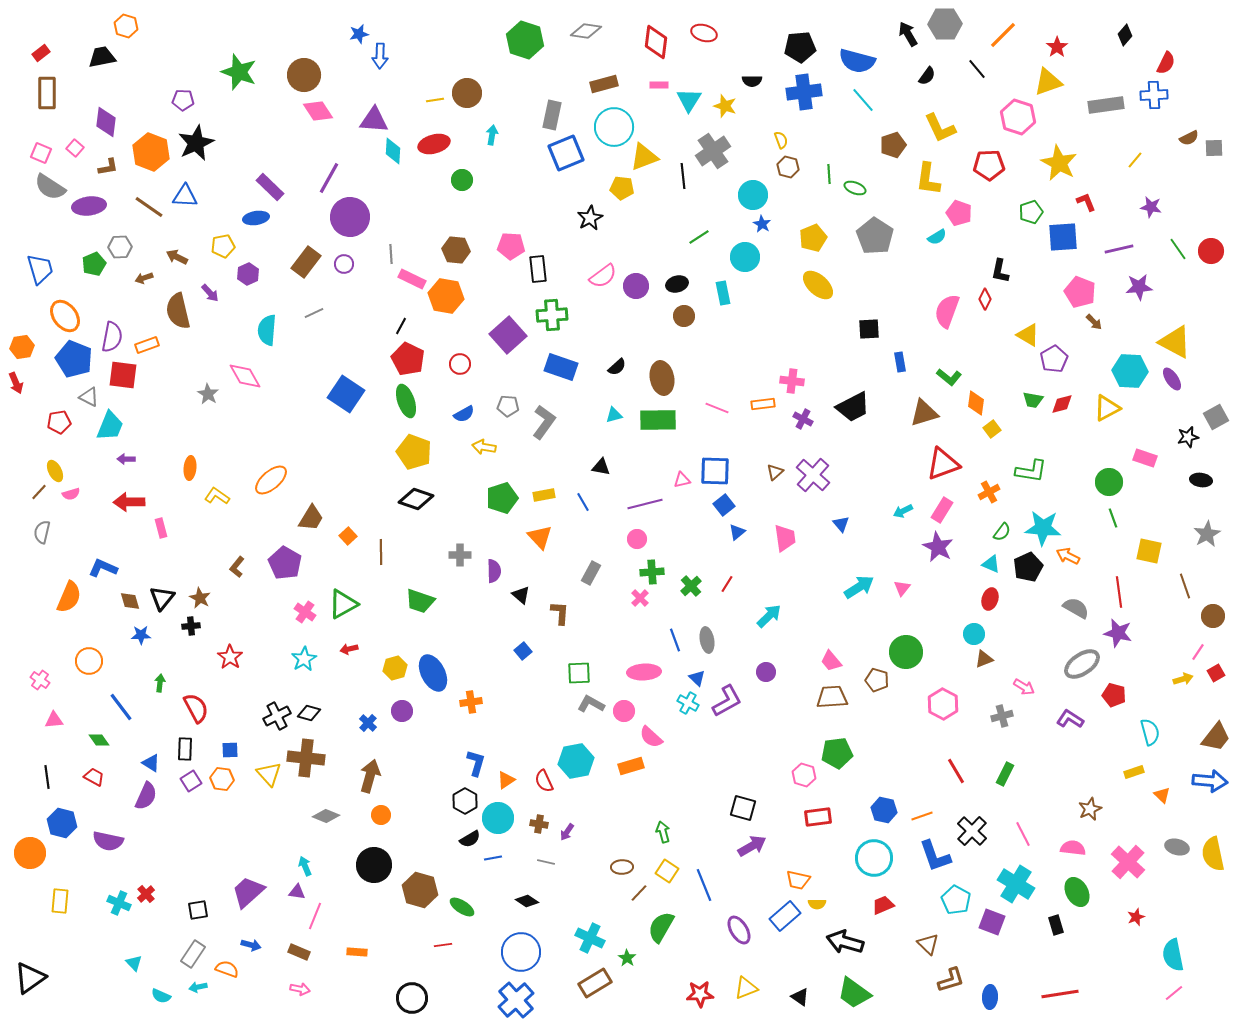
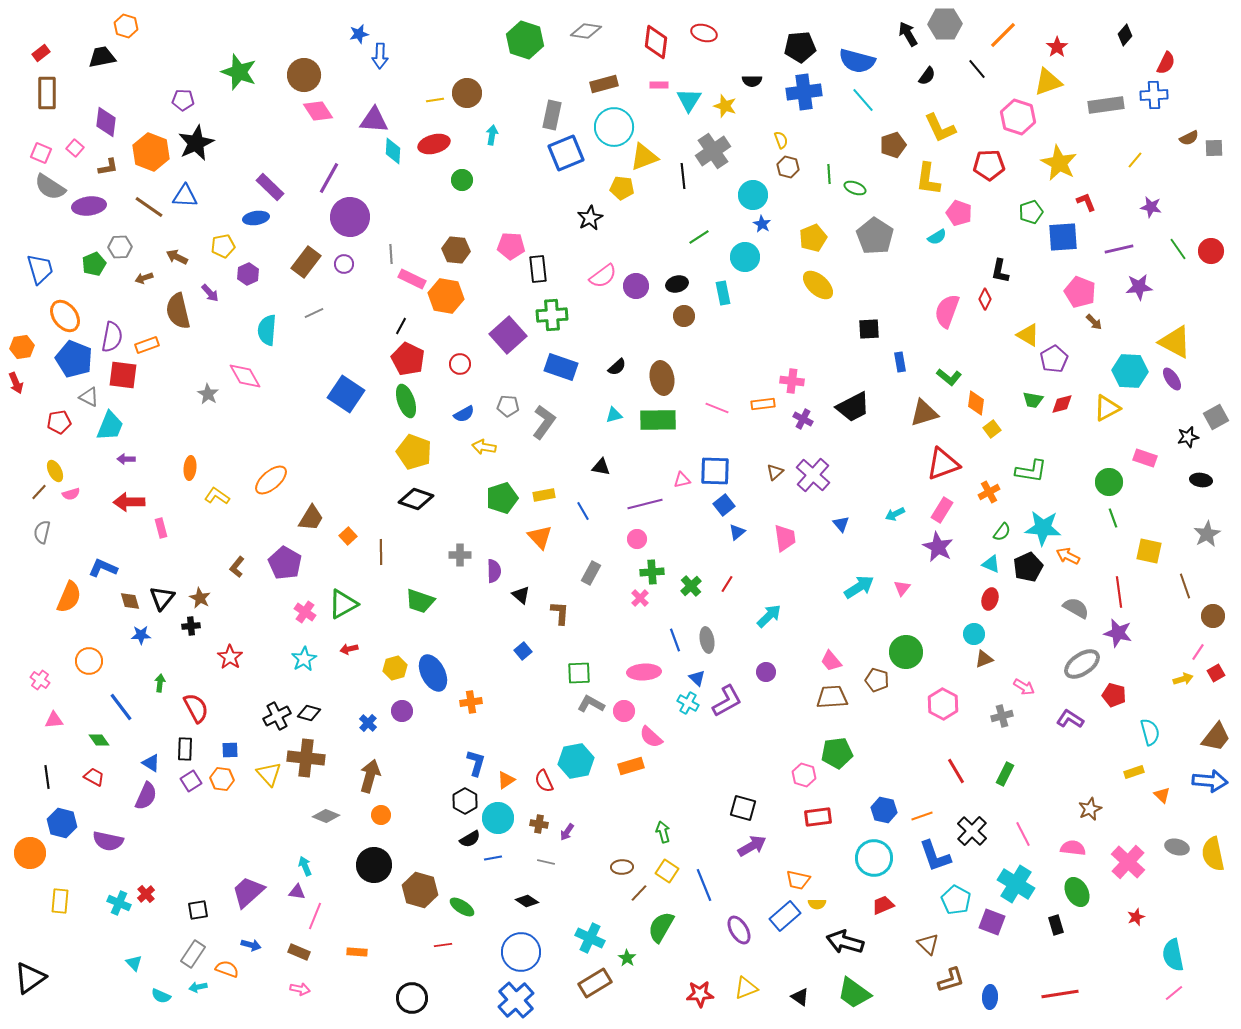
blue line at (583, 502): moved 9 px down
cyan arrow at (903, 511): moved 8 px left, 3 px down
